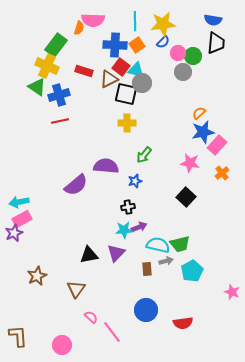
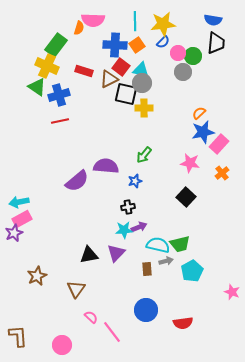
cyan triangle at (136, 70): moved 5 px right
yellow cross at (127, 123): moved 17 px right, 15 px up
pink rectangle at (217, 145): moved 2 px right, 1 px up
purple semicircle at (76, 185): moved 1 px right, 4 px up
